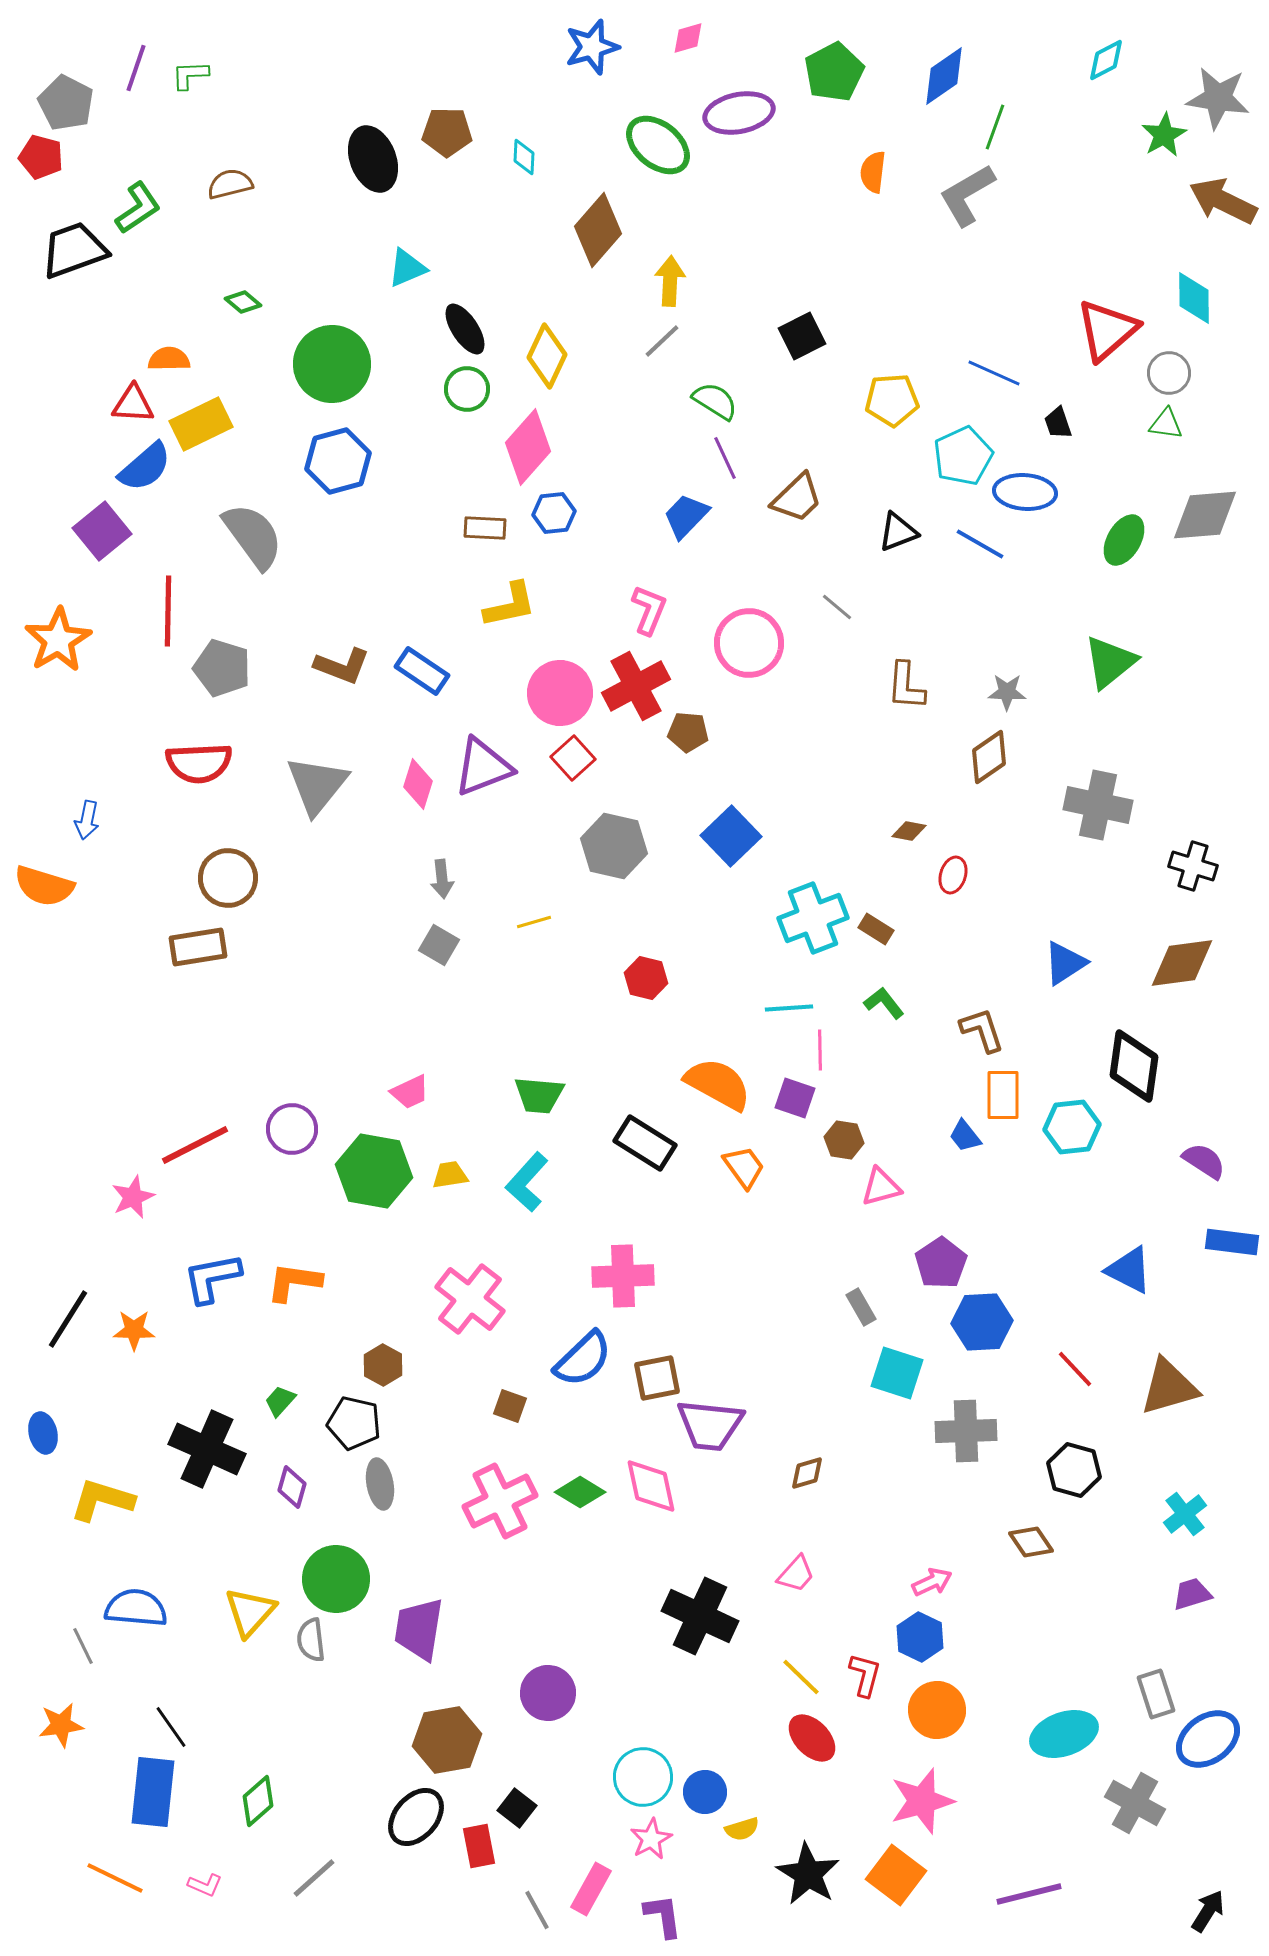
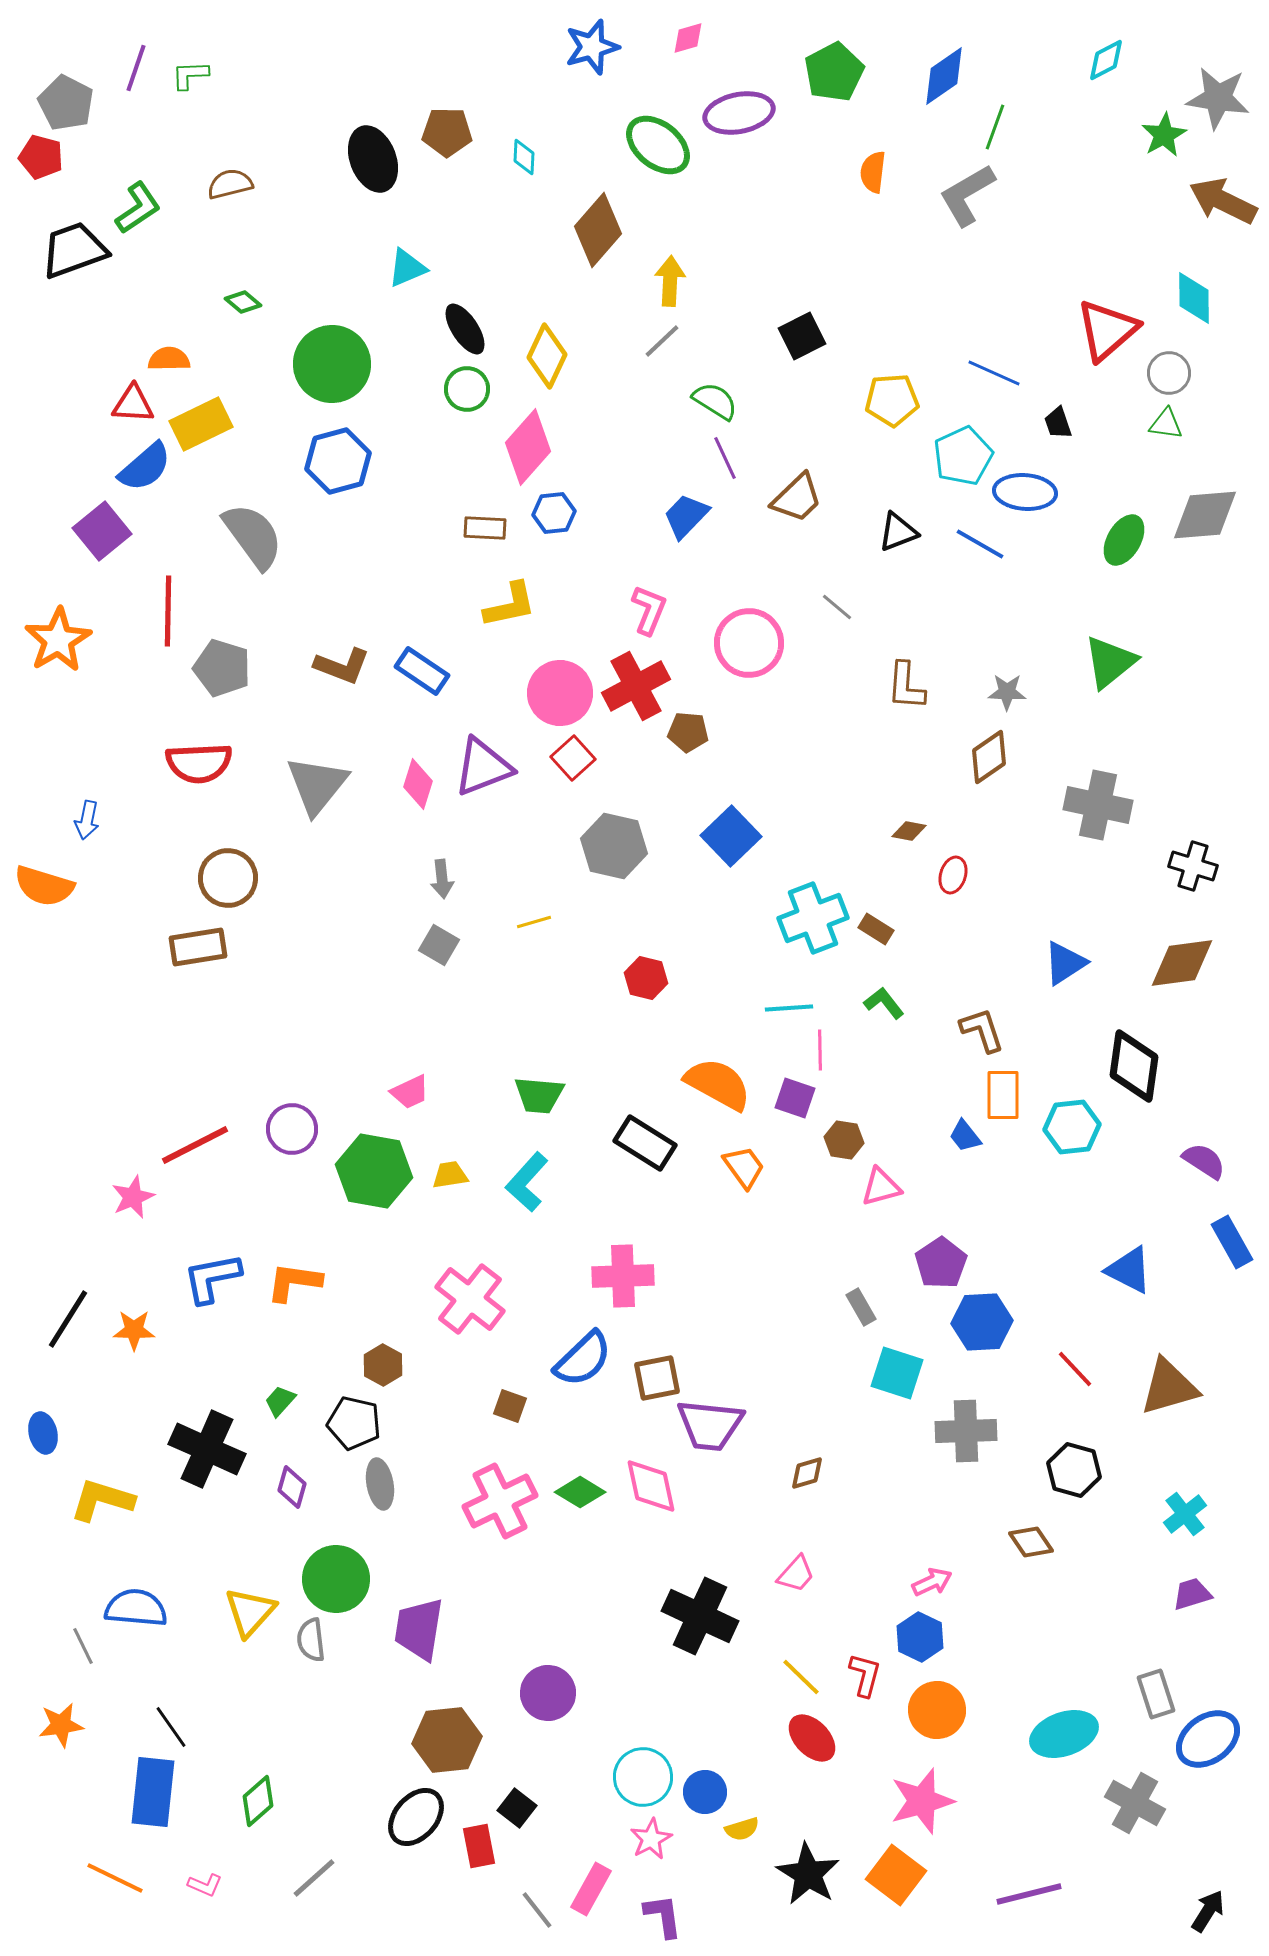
blue rectangle at (1232, 1242): rotated 54 degrees clockwise
brown hexagon at (447, 1740): rotated 4 degrees clockwise
gray line at (537, 1910): rotated 9 degrees counterclockwise
